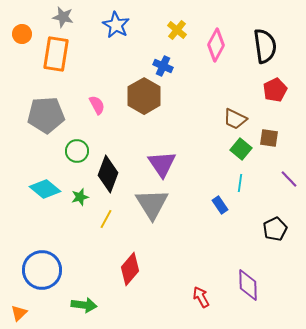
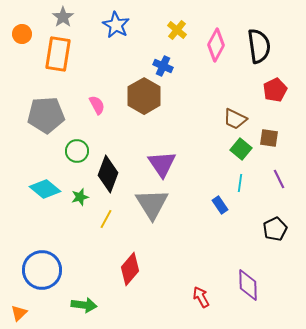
gray star: rotated 25 degrees clockwise
black semicircle: moved 6 px left
orange rectangle: moved 2 px right
purple line: moved 10 px left; rotated 18 degrees clockwise
